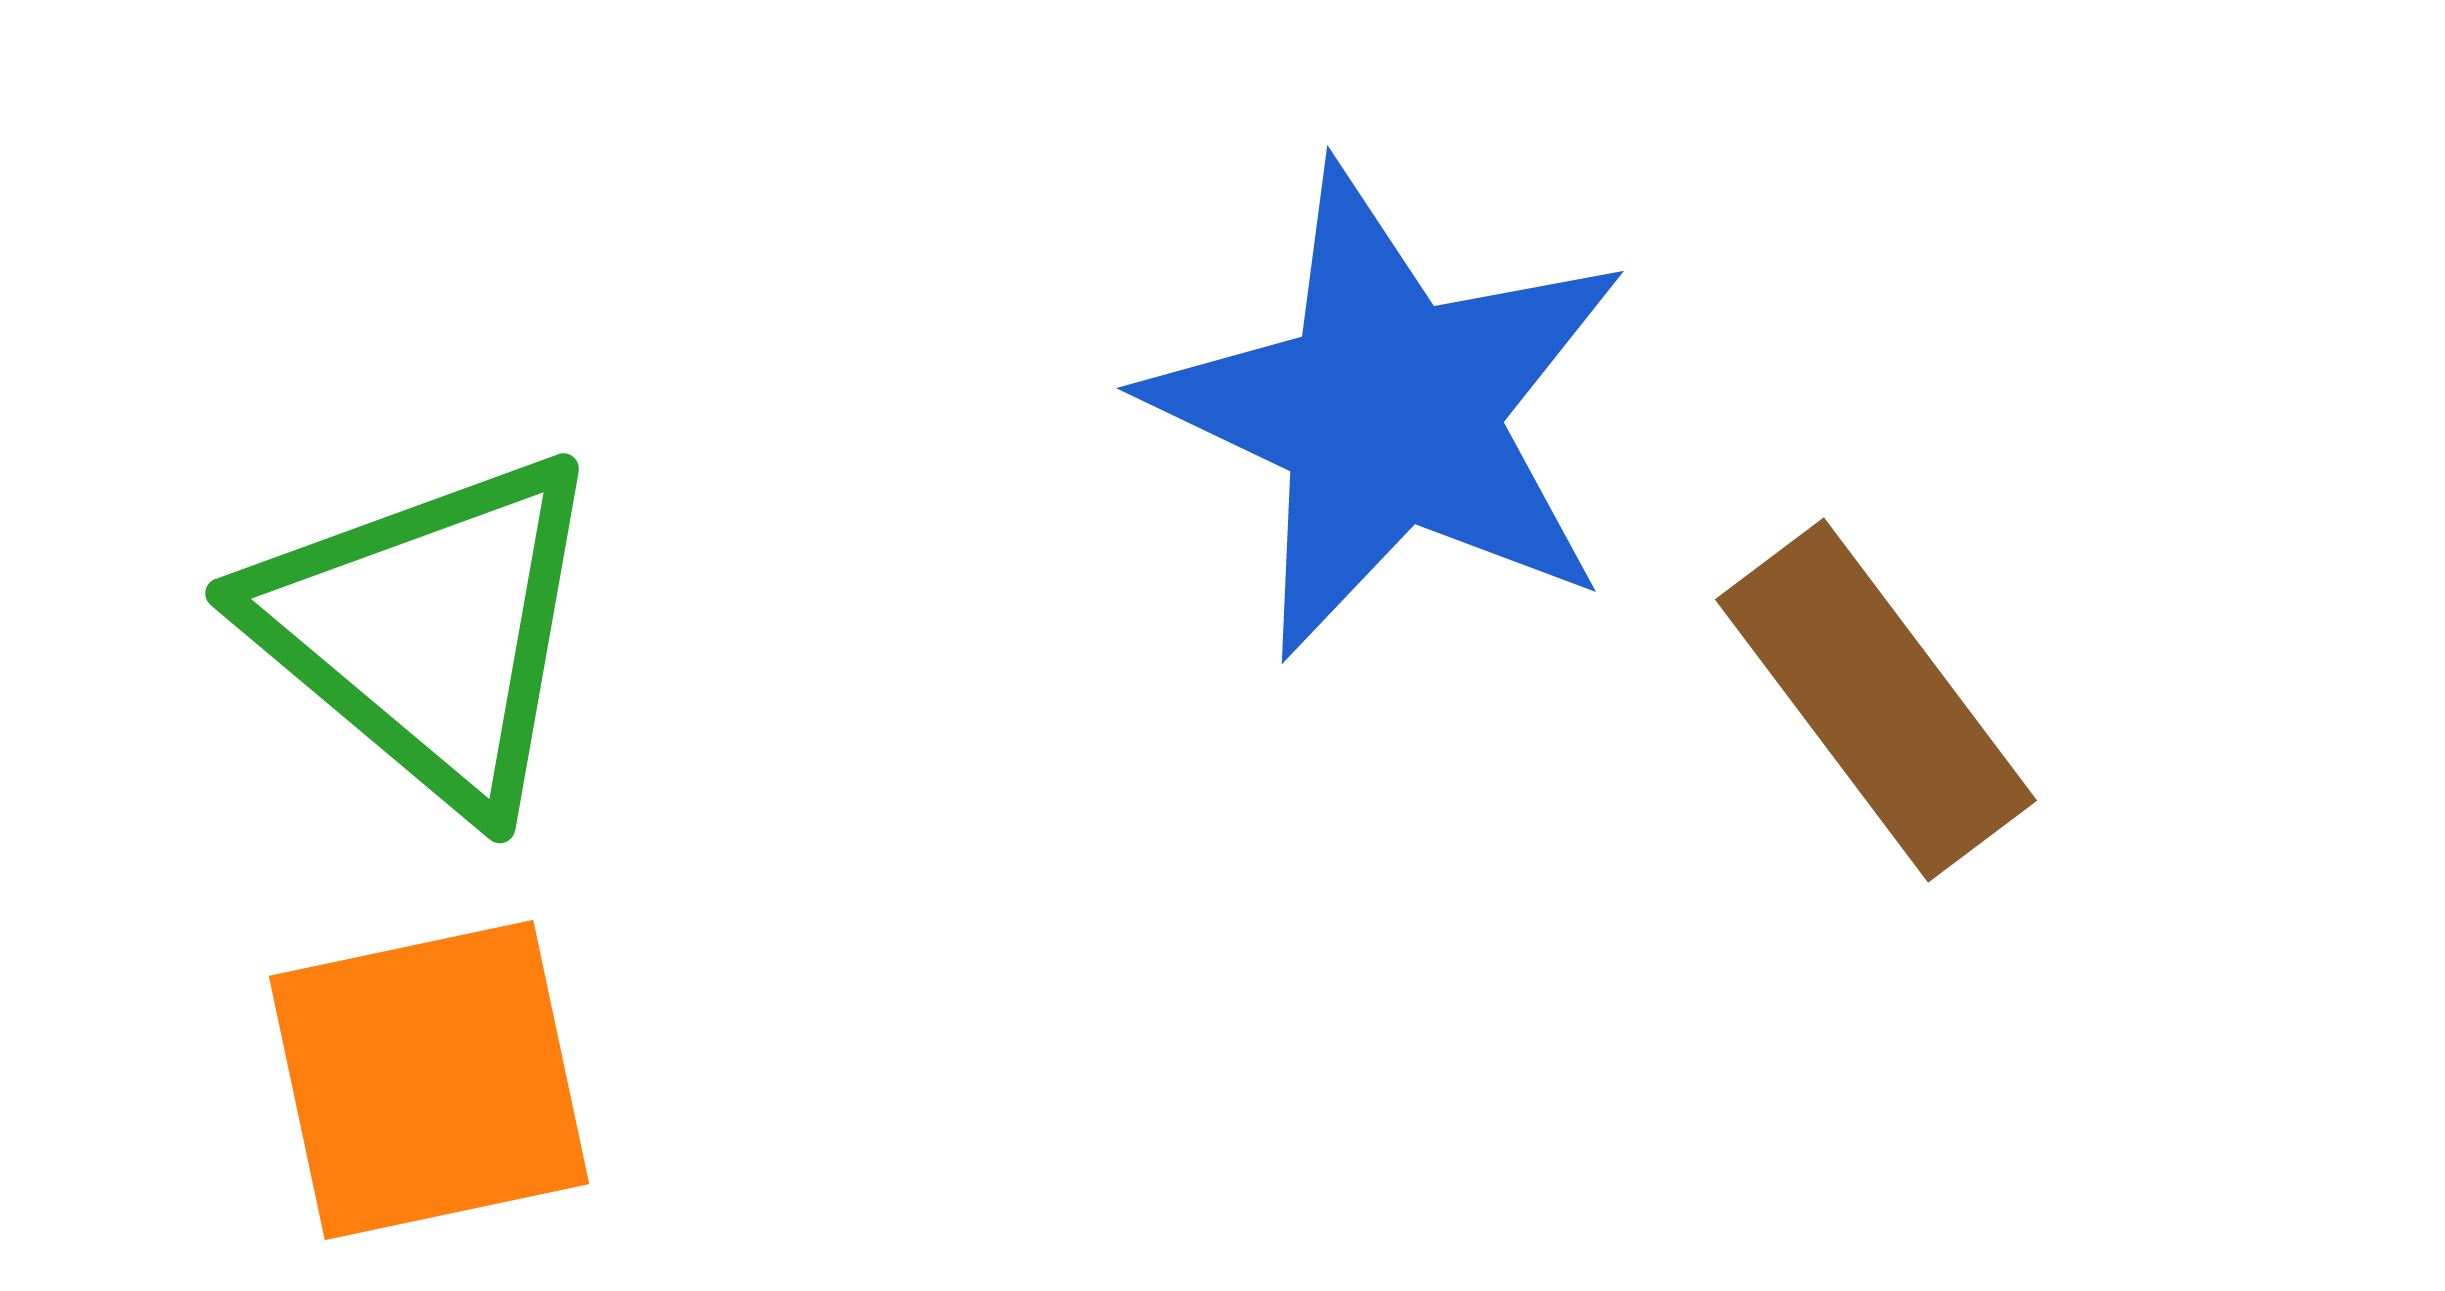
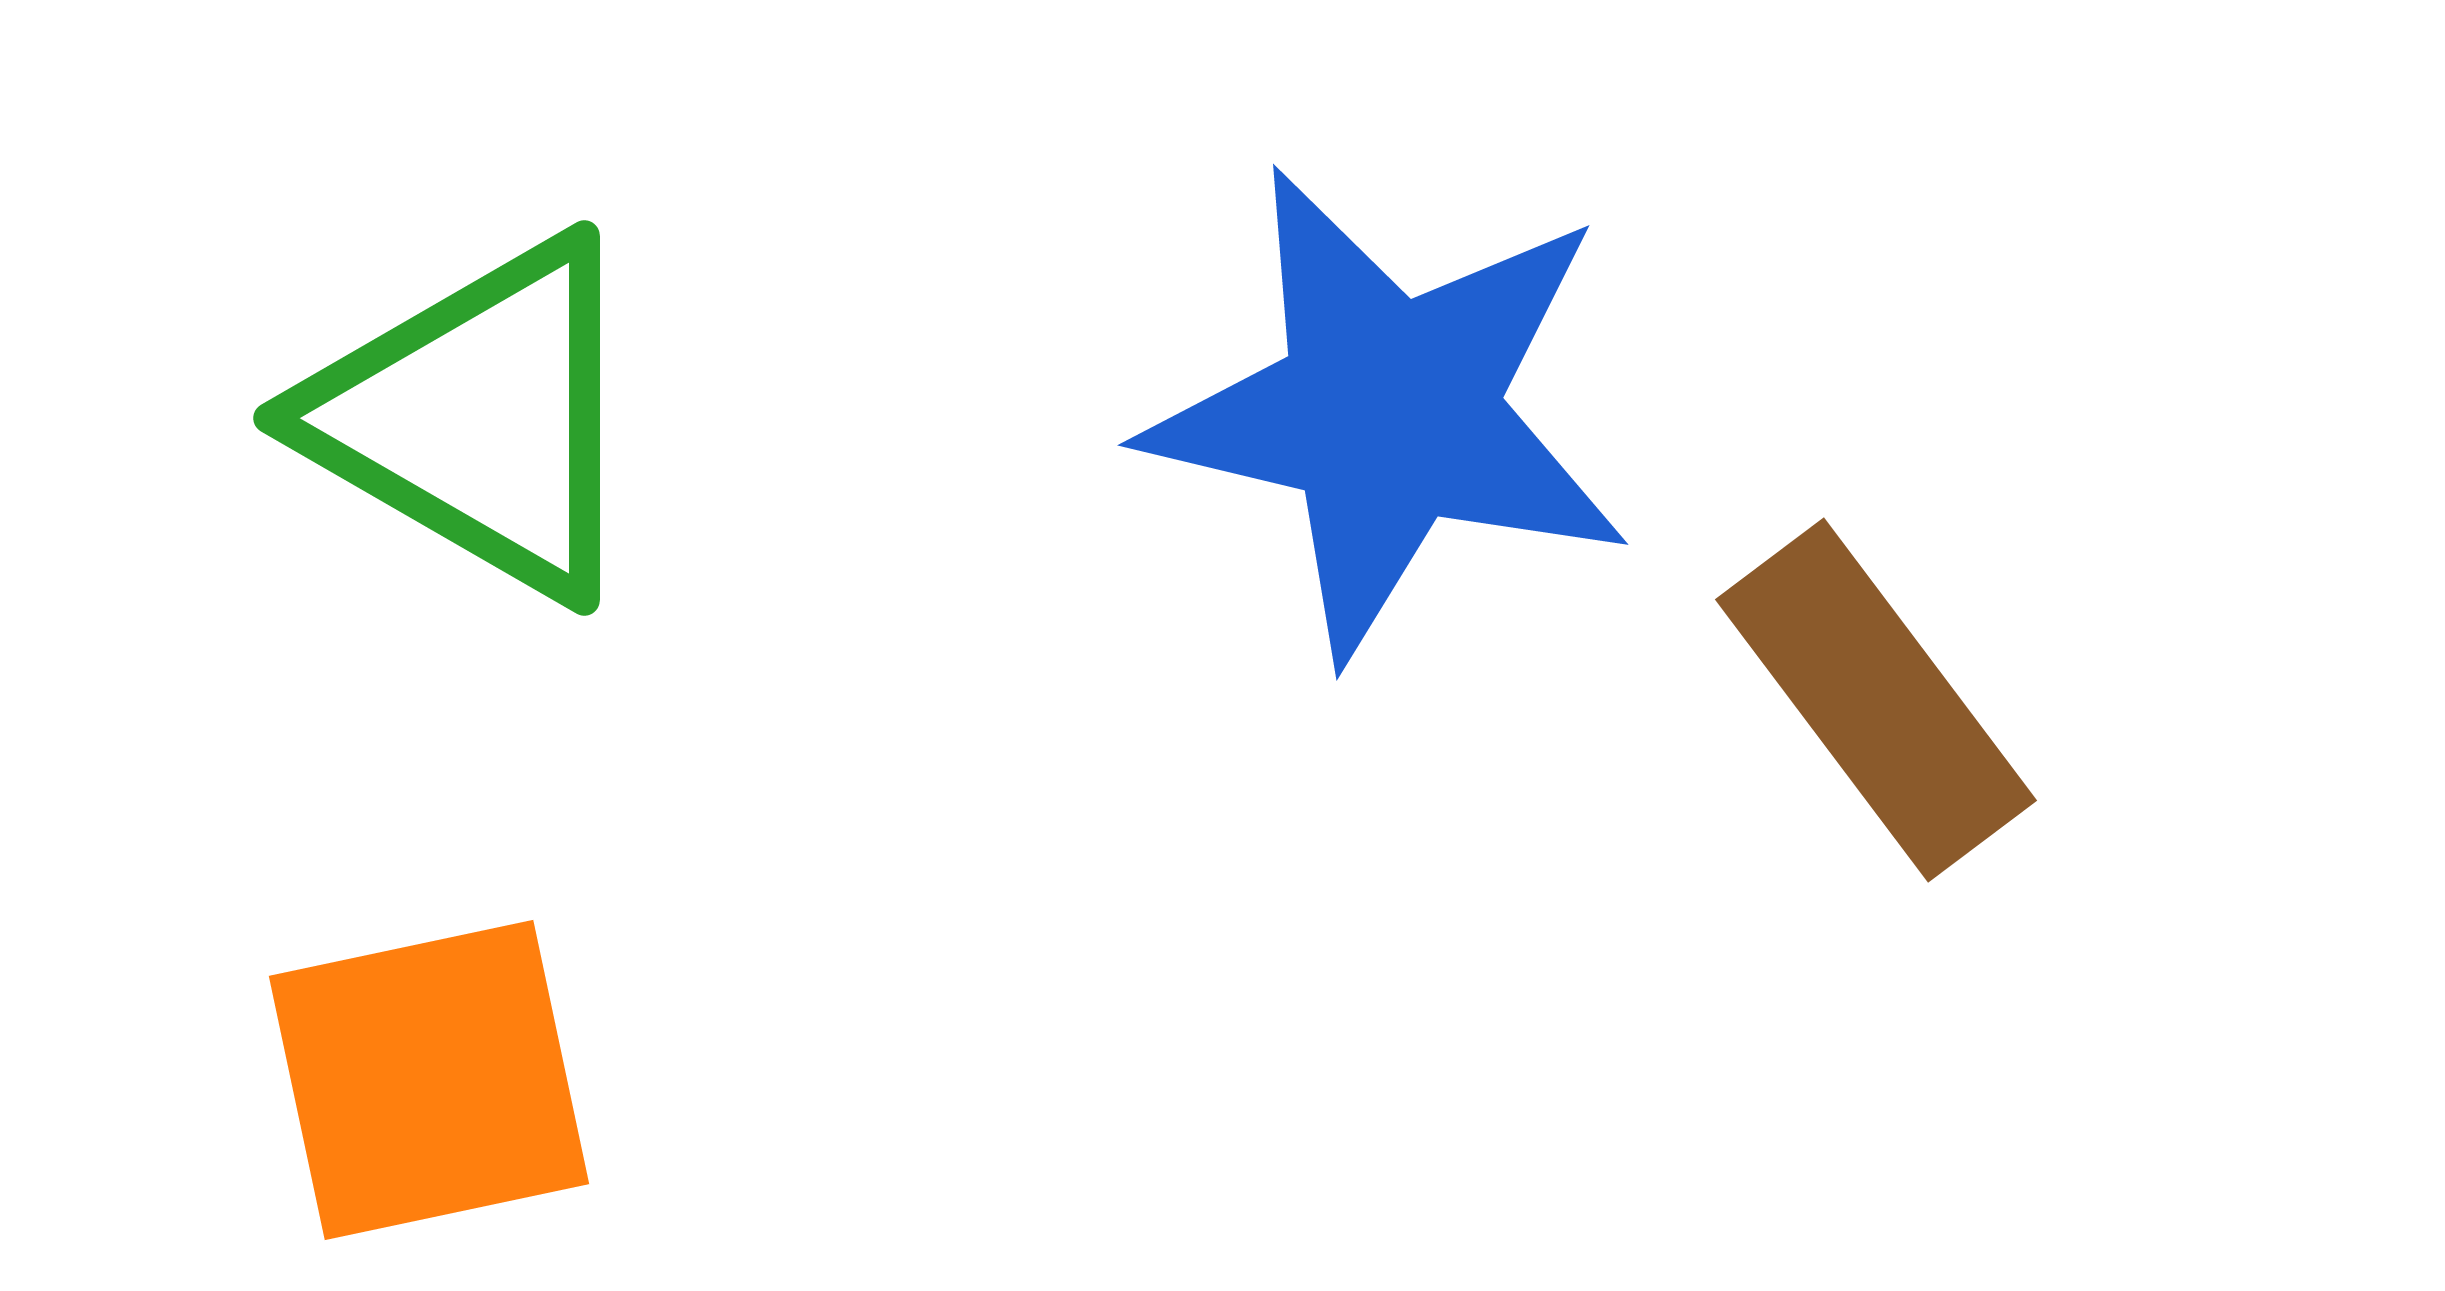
blue star: rotated 12 degrees counterclockwise
green triangle: moved 51 px right, 212 px up; rotated 10 degrees counterclockwise
